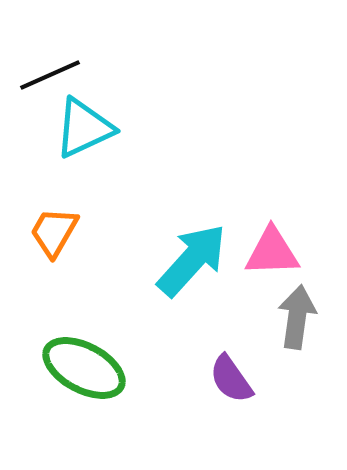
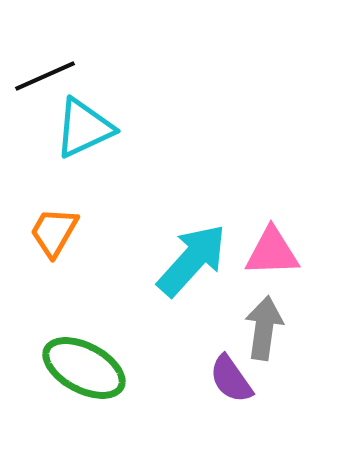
black line: moved 5 px left, 1 px down
gray arrow: moved 33 px left, 11 px down
